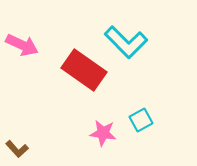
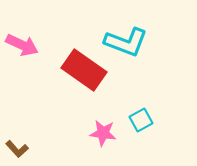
cyan L-shape: rotated 24 degrees counterclockwise
